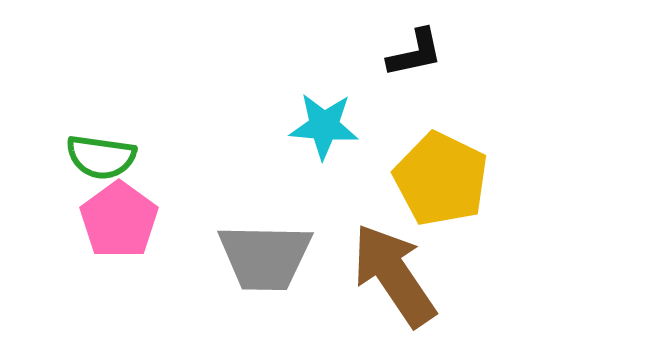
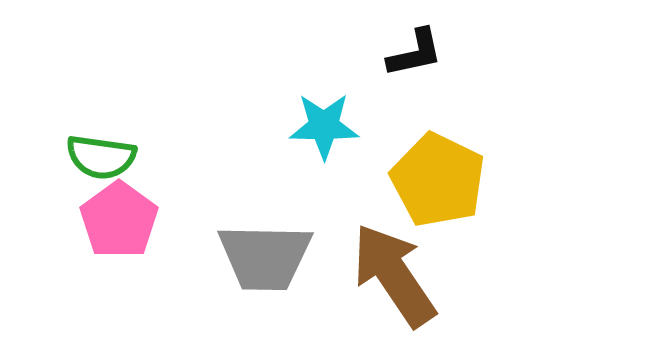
cyan star: rotated 4 degrees counterclockwise
yellow pentagon: moved 3 px left, 1 px down
